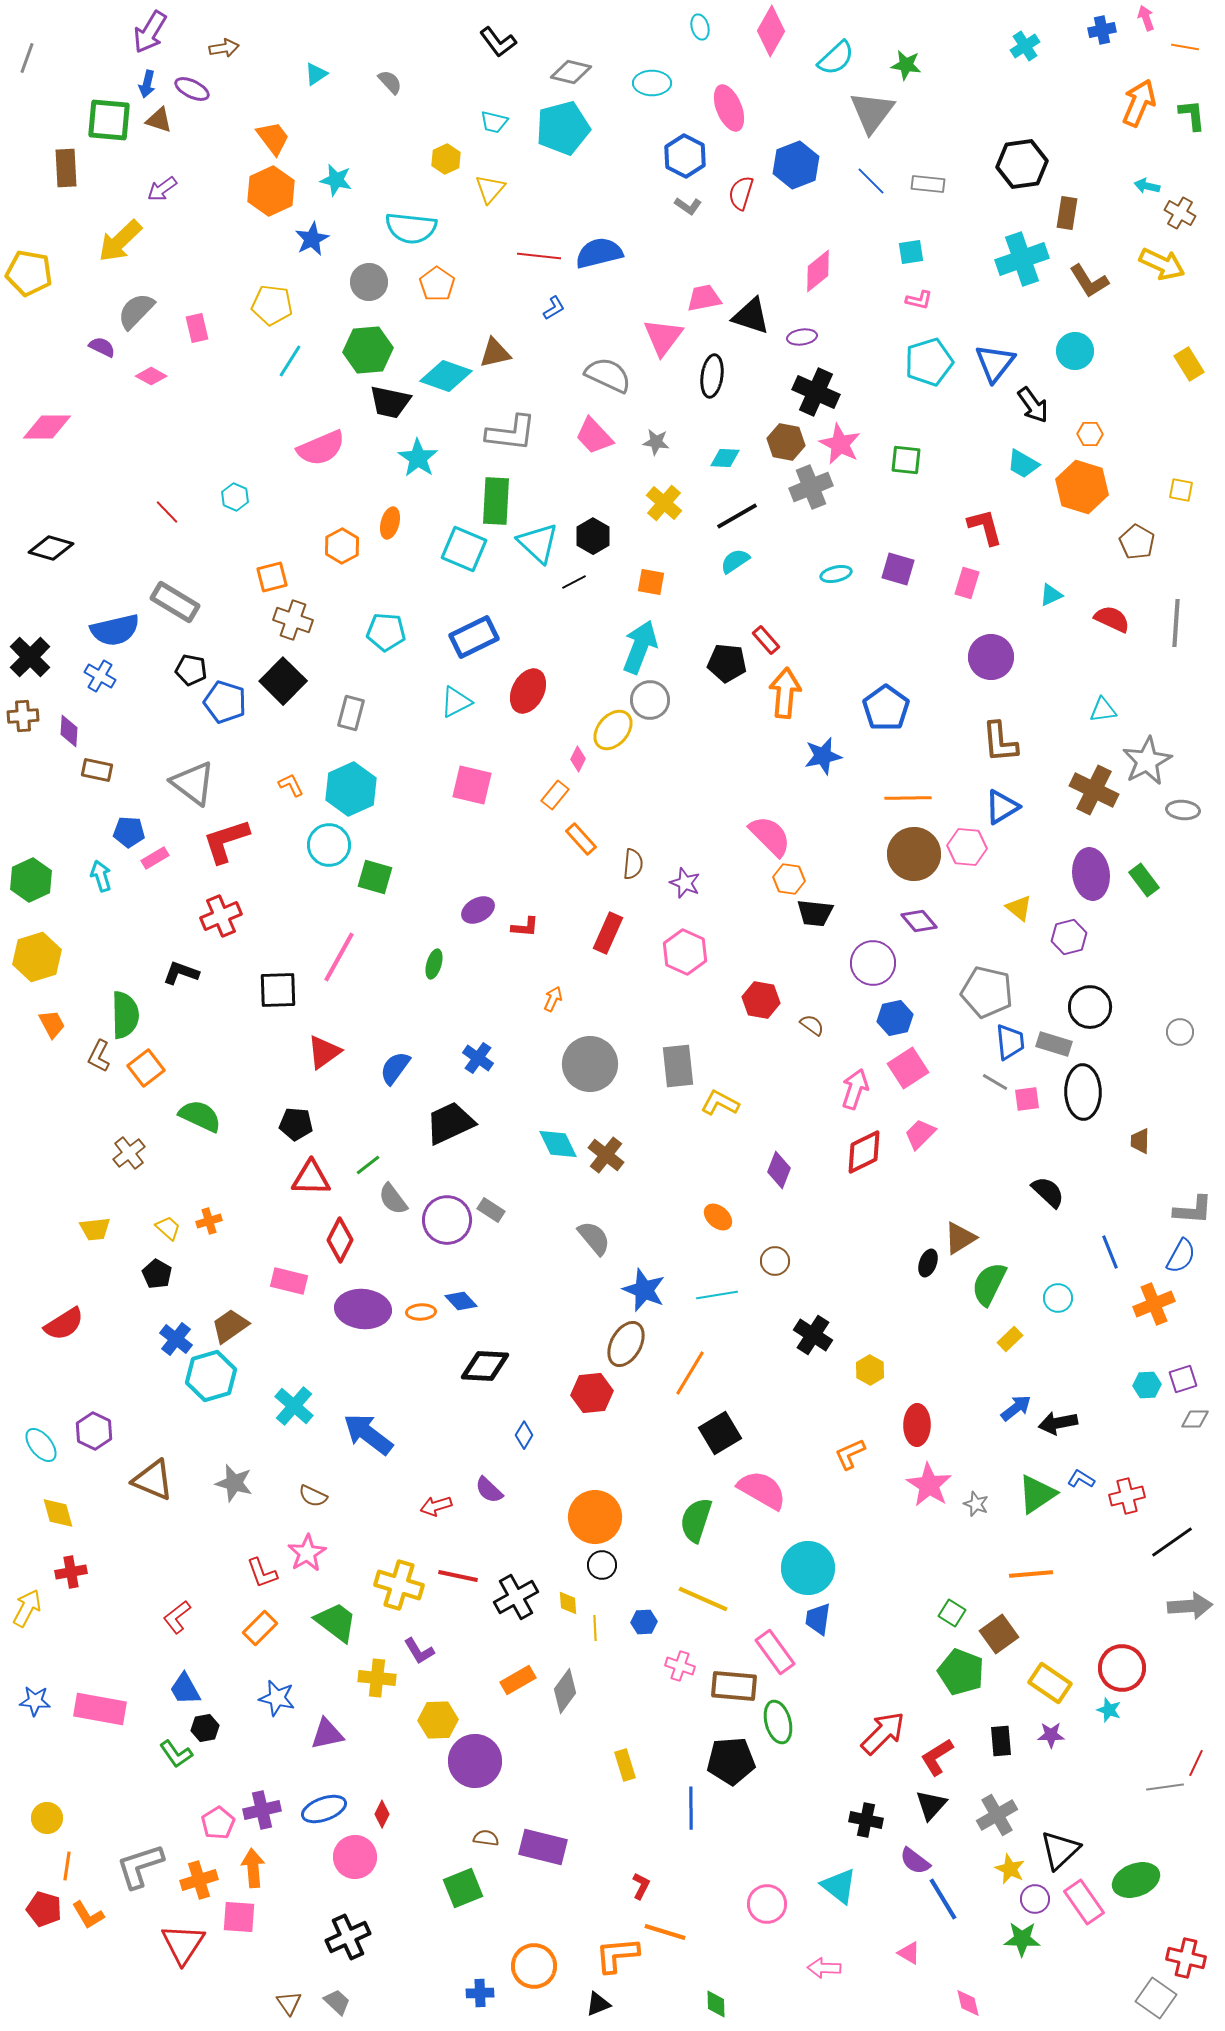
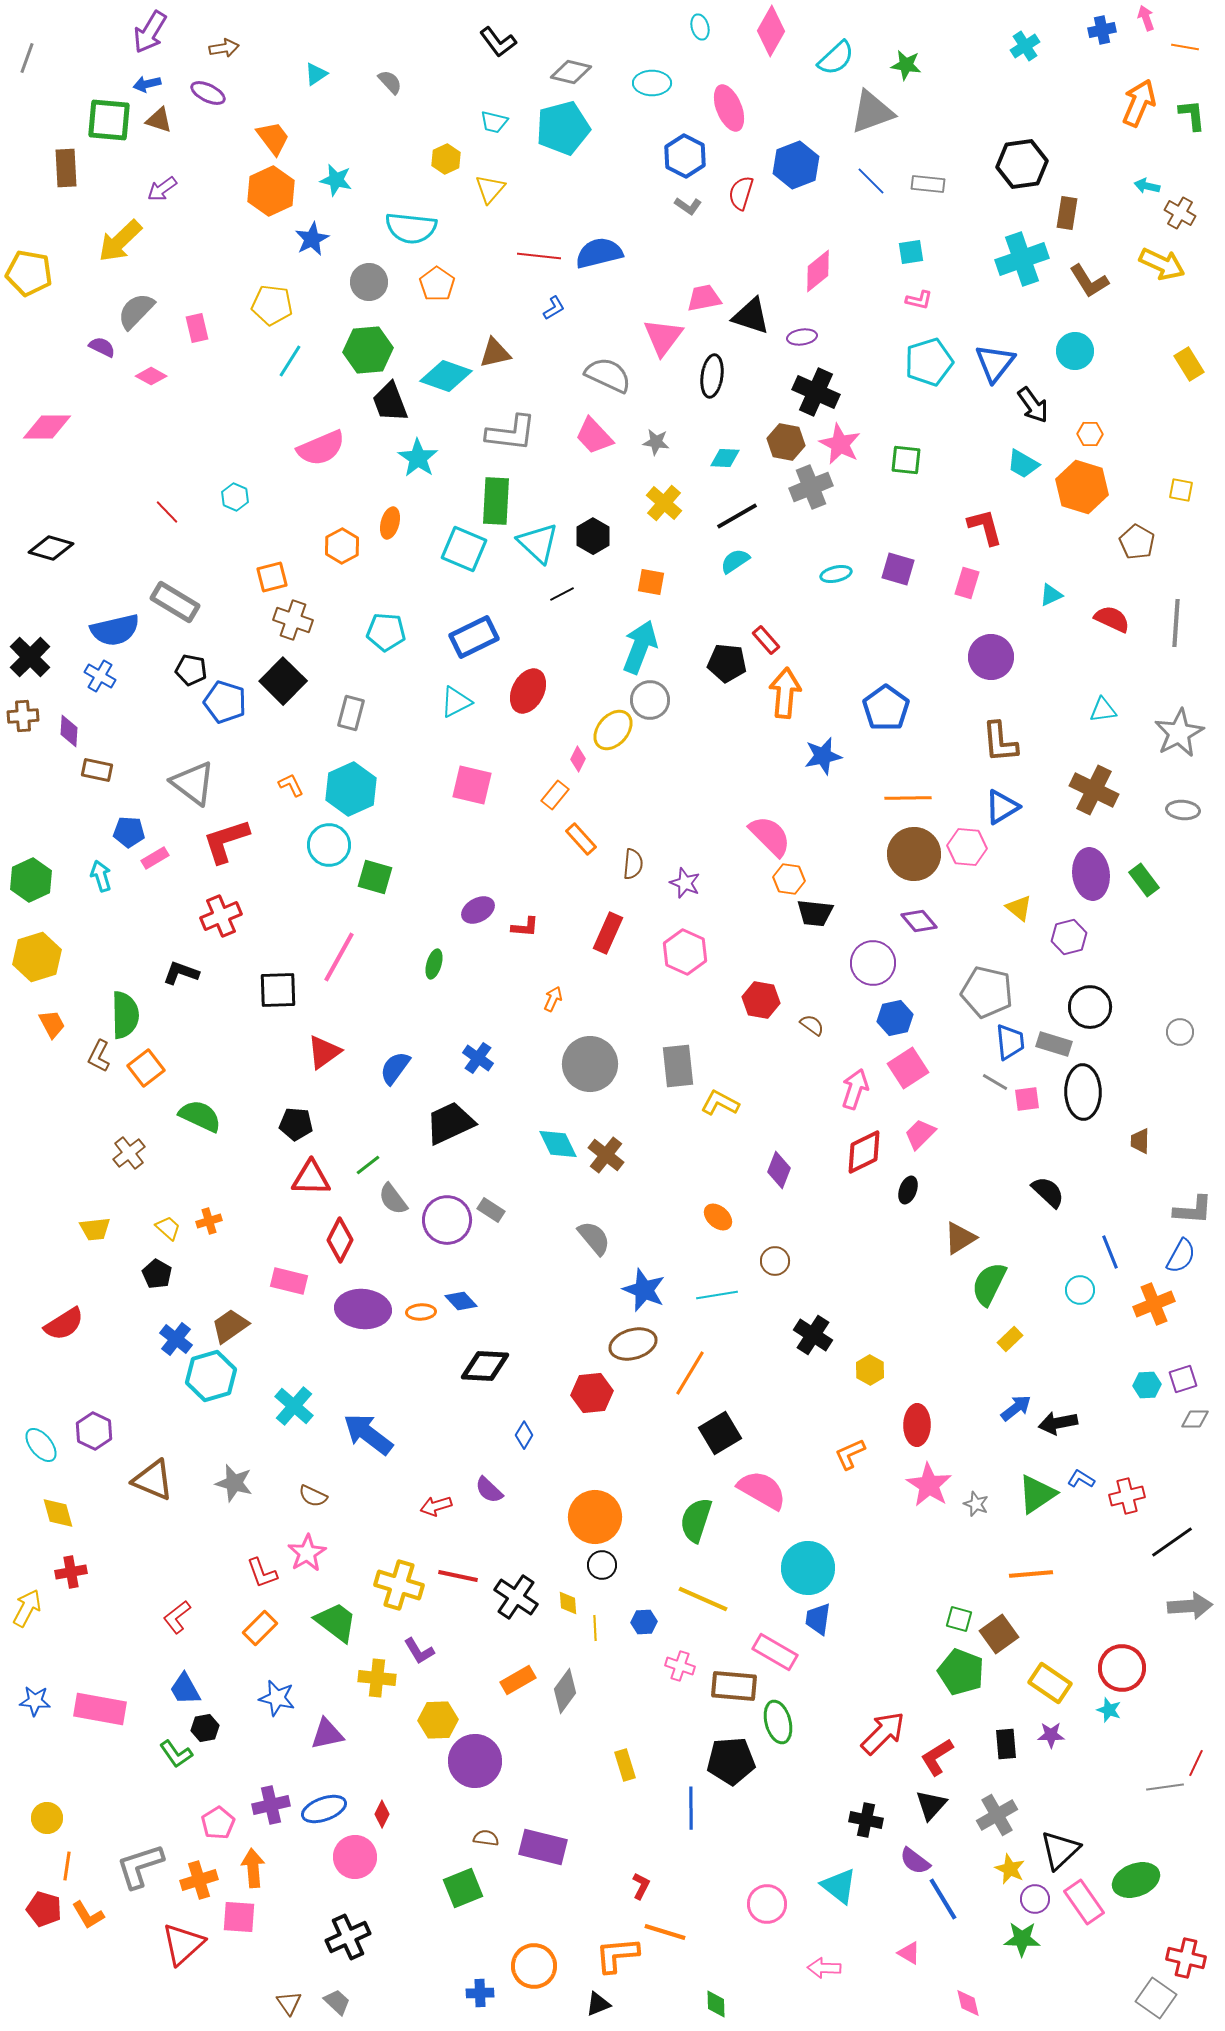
blue arrow at (147, 84): rotated 64 degrees clockwise
purple ellipse at (192, 89): moved 16 px right, 4 px down
gray triangle at (872, 112): rotated 33 degrees clockwise
black trapezoid at (390, 402): rotated 57 degrees clockwise
black line at (574, 582): moved 12 px left, 12 px down
gray star at (1147, 761): moved 32 px right, 28 px up
black ellipse at (928, 1263): moved 20 px left, 73 px up
cyan circle at (1058, 1298): moved 22 px right, 8 px up
brown ellipse at (626, 1344): moved 7 px right; rotated 45 degrees clockwise
black cross at (516, 1597): rotated 27 degrees counterclockwise
green square at (952, 1613): moved 7 px right, 6 px down; rotated 16 degrees counterclockwise
pink rectangle at (775, 1652): rotated 24 degrees counterclockwise
black rectangle at (1001, 1741): moved 5 px right, 3 px down
purple cross at (262, 1810): moved 9 px right, 5 px up
red triangle at (183, 1944): rotated 15 degrees clockwise
